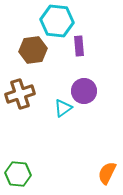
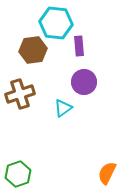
cyan hexagon: moved 1 px left, 2 px down
purple circle: moved 9 px up
green hexagon: rotated 25 degrees counterclockwise
